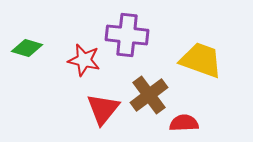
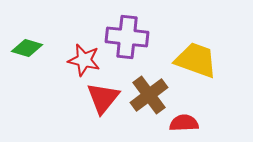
purple cross: moved 2 px down
yellow trapezoid: moved 5 px left
red triangle: moved 11 px up
